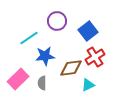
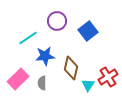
cyan line: moved 1 px left
red cross: moved 13 px right, 20 px down
brown diamond: rotated 70 degrees counterclockwise
cyan triangle: rotated 32 degrees counterclockwise
